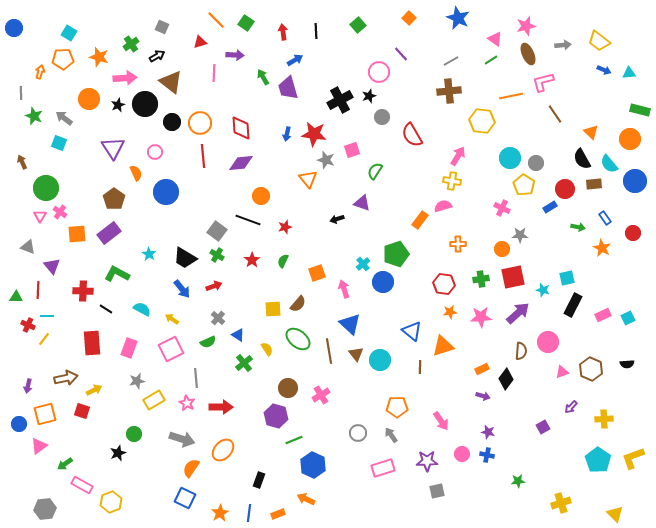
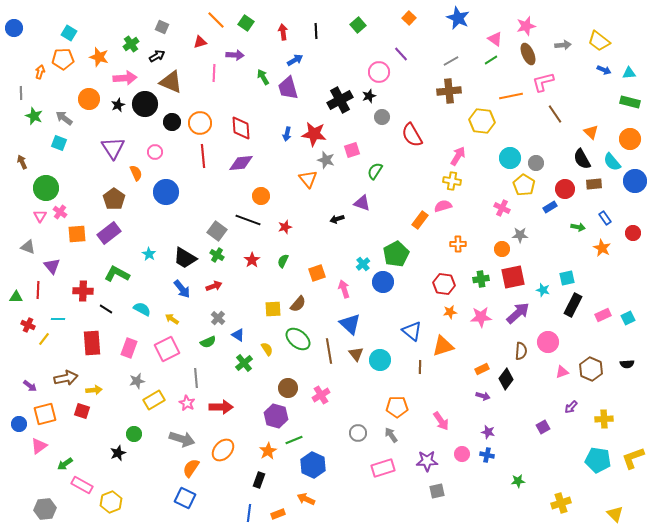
brown triangle at (171, 82): rotated 15 degrees counterclockwise
green rectangle at (640, 110): moved 10 px left, 8 px up
cyan semicircle at (609, 164): moved 3 px right, 2 px up
green pentagon at (396, 254): rotated 10 degrees counterclockwise
cyan line at (47, 316): moved 11 px right, 3 px down
pink square at (171, 349): moved 4 px left
purple arrow at (28, 386): moved 2 px right; rotated 64 degrees counterclockwise
yellow arrow at (94, 390): rotated 21 degrees clockwise
cyan pentagon at (598, 460): rotated 25 degrees counterclockwise
orange star at (220, 513): moved 48 px right, 62 px up
